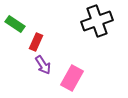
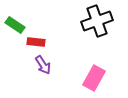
green rectangle: moved 1 px down
red rectangle: rotated 72 degrees clockwise
pink rectangle: moved 22 px right
